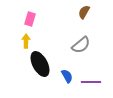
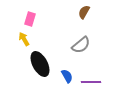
yellow arrow: moved 2 px left, 2 px up; rotated 32 degrees counterclockwise
